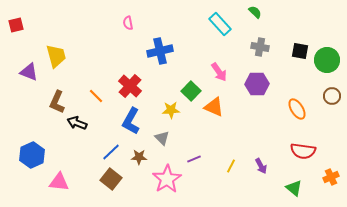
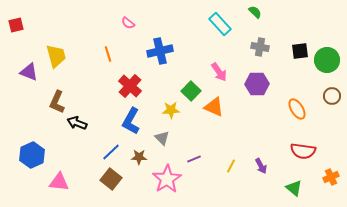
pink semicircle: rotated 40 degrees counterclockwise
black square: rotated 18 degrees counterclockwise
orange line: moved 12 px right, 42 px up; rotated 28 degrees clockwise
